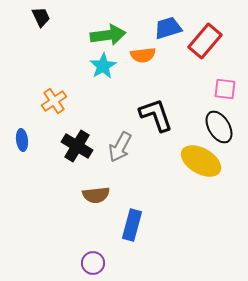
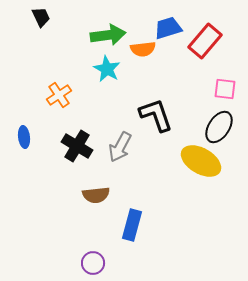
orange semicircle: moved 6 px up
cyan star: moved 4 px right, 3 px down; rotated 12 degrees counterclockwise
orange cross: moved 5 px right, 6 px up
black ellipse: rotated 64 degrees clockwise
blue ellipse: moved 2 px right, 3 px up
